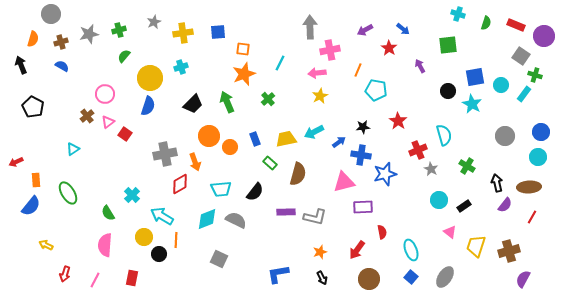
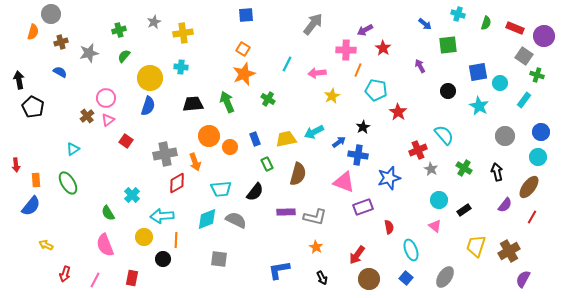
red rectangle at (516, 25): moved 1 px left, 3 px down
gray arrow at (310, 27): moved 3 px right, 3 px up; rotated 40 degrees clockwise
blue arrow at (403, 29): moved 22 px right, 5 px up
blue square at (218, 32): moved 28 px right, 17 px up
gray star at (89, 34): moved 19 px down
orange semicircle at (33, 39): moved 7 px up
red star at (389, 48): moved 6 px left
orange square at (243, 49): rotated 24 degrees clockwise
pink cross at (330, 50): moved 16 px right; rotated 12 degrees clockwise
gray square at (521, 56): moved 3 px right
cyan line at (280, 63): moved 7 px right, 1 px down
black arrow at (21, 65): moved 2 px left, 15 px down; rotated 12 degrees clockwise
blue semicircle at (62, 66): moved 2 px left, 6 px down
cyan cross at (181, 67): rotated 24 degrees clockwise
green cross at (535, 75): moved 2 px right
blue square at (475, 77): moved 3 px right, 5 px up
cyan circle at (501, 85): moved 1 px left, 2 px up
pink circle at (105, 94): moved 1 px right, 4 px down
cyan rectangle at (524, 94): moved 6 px down
yellow star at (320, 96): moved 12 px right
green cross at (268, 99): rotated 16 degrees counterclockwise
black trapezoid at (193, 104): rotated 140 degrees counterclockwise
cyan star at (472, 104): moved 7 px right, 2 px down
red star at (398, 121): moved 9 px up
pink triangle at (108, 122): moved 2 px up
black star at (363, 127): rotated 24 degrees counterclockwise
red square at (125, 134): moved 1 px right, 7 px down
cyan semicircle at (444, 135): rotated 25 degrees counterclockwise
blue cross at (361, 155): moved 3 px left
red arrow at (16, 162): moved 3 px down; rotated 72 degrees counterclockwise
green rectangle at (270, 163): moved 3 px left, 1 px down; rotated 24 degrees clockwise
green cross at (467, 166): moved 3 px left, 2 px down
blue star at (385, 174): moved 4 px right, 4 px down
pink triangle at (344, 182): rotated 35 degrees clockwise
black arrow at (497, 183): moved 11 px up
red diamond at (180, 184): moved 3 px left, 1 px up
brown ellipse at (529, 187): rotated 50 degrees counterclockwise
green ellipse at (68, 193): moved 10 px up
black rectangle at (464, 206): moved 4 px down
purple rectangle at (363, 207): rotated 18 degrees counterclockwise
cyan arrow at (162, 216): rotated 35 degrees counterclockwise
red semicircle at (382, 232): moved 7 px right, 5 px up
pink triangle at (450, 232): moved 15 px left, 6 px up
pink semicircle at (105, 245): rotated 25 degrees counterclockwise
red arrow at (357, 250): moved 5 px down
brown cross at (509, 251): rotated 15 degrees counterclockwise
orange star at (320, 252): moved 4 px left, 5 px up; rotated 24 degrees counterclockwise
black circle at (159, 254): moved 4 px right, 5 px down
gray square at (219, 259): rotated 18 degrees counterclockwise
blue L-shape at (278, 274): moved 1 px right, 4 px up
blue square at (411, 277): moved 5 px left, 1 px down
